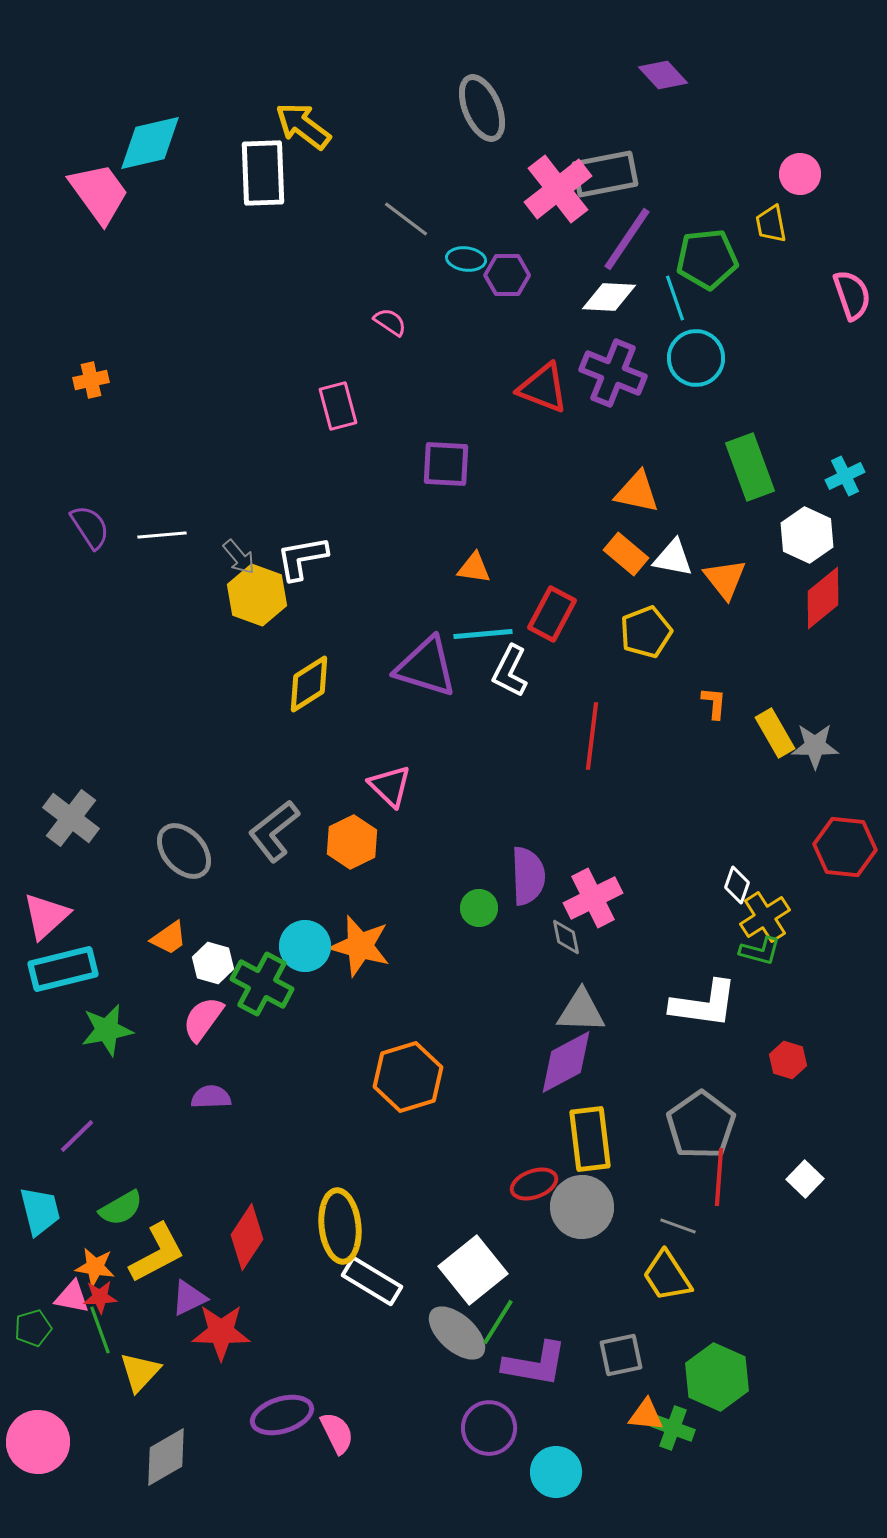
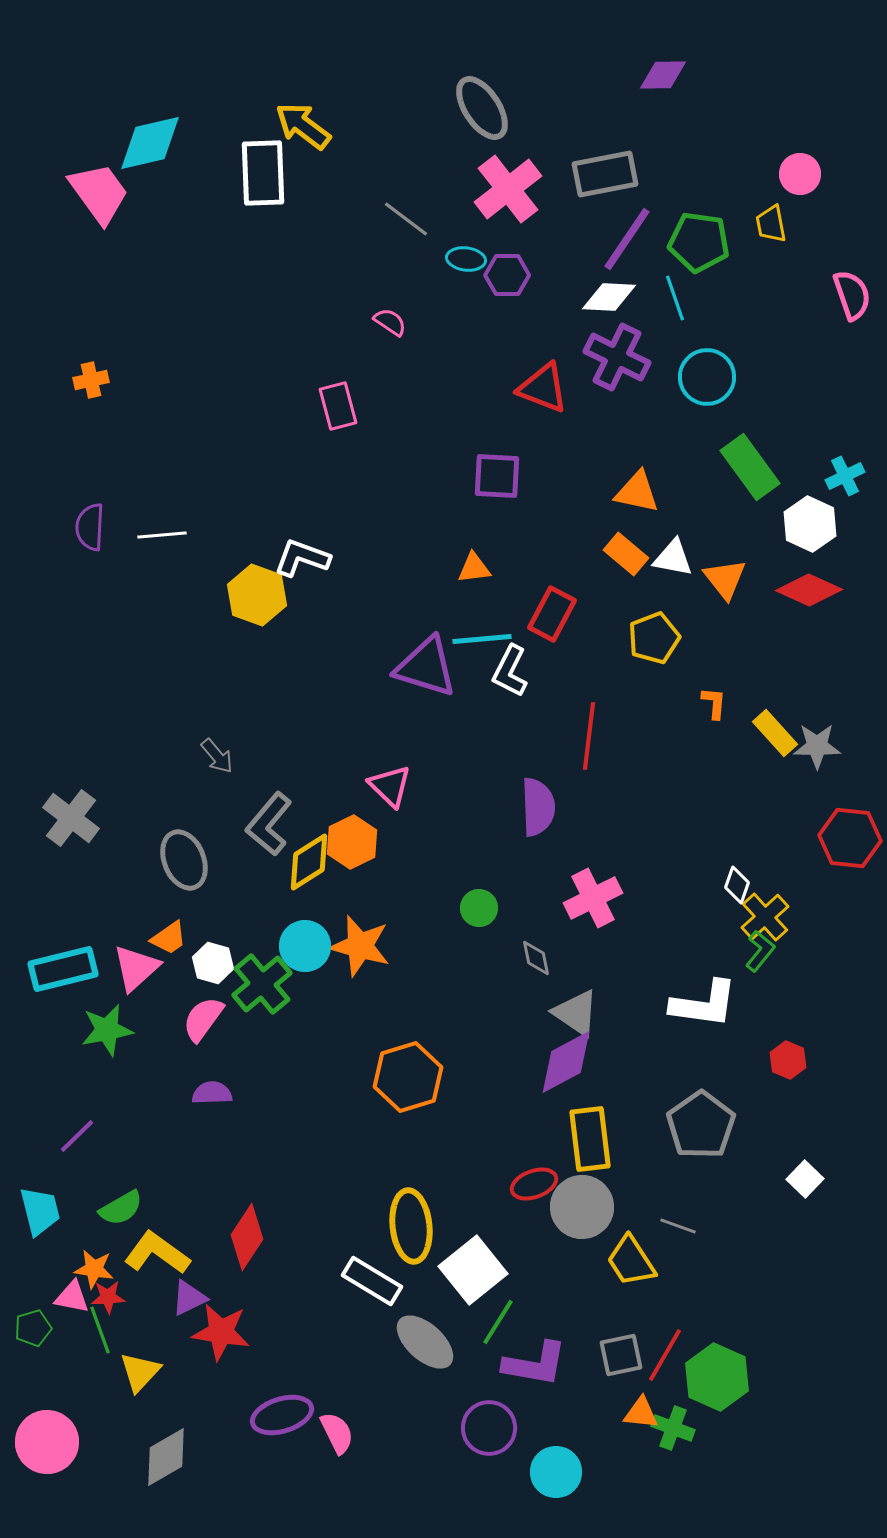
purple diamond at (663, 75): rotated 48 degrees counterclockwise
gray ellipse at (482, 108): rotated 10 degrees counterclockwise
pink cross at (558, 189): moved 50 px left
green pentagon at (707, 259): moved 8 px left, 17 px up; rotated 14 degrees clockwise
cyan circle at (696, 358): moved 11 px right, 19 px down
purple cross at (613, 373): moved 4 px right, 16 px up; rotated 4 degrees clockwise
purple square at (446, 464): moved 51 px right, 12 px down
green rectangle at (750, 467): rotated 16 degrees counterclockwise
purple semicircle at (90, 527): rotated 144 degrees counterclockwise
white hexagon at (807, 535): moved 3 px right, 11 px up
gray arrow at (239, 557): moved 22 px left, 199 px down
white L-shape at (302, 558): rotated 30 degrees clockwise
orange triangle at (474, 568): rotated 15 degrees counterclockwise
red diamond at (823, 598): moved 14 px left, 8 px up; rotated 64 degrees clockwise
yellow pentagon at (646, 632): moved 8 px right, 6 px down
cyan line at (483, 634): moved 1 px left, 5 px down
yellow diamond at (309, 684): moved 178 px down
yellow rectangle at (775, 733): rotated 12 degrees counterclockwise
red line at (592, 736): moved 3 px left
gray star at (815, 746): moved 2 px right
gray L-shape at (274, 831): moved 5 px left, 7 px up; rotated 12 degrees counterclockwise
red hexagon at (845, 847): moved 5 px right, 9 px up
gray ellipse at (184, 851): moved 9 px down; rotated 20 degrees clockwise
purple semicircle at (528, 876): moved 10 px right, 69 px up
pink triangle at (46, 916): moved 90 px right, 52 px down
yellow cross at (765, 917): rotated 9 degrees counterclockwise
gray diamond at (566, 937): moved 30 px left, 21 px down
green L-shape at (760, 951): rotated 66 degrees counterclockwise
green cross at (262, 984): rotated 22 degrees clockwise
gray triangle at (581, 1011): moved 5 px left, 2 px down; rotated 32 degrees clockwise
red hexagon at (788, 1060): rotated 6 degrees clockwise
purple semicircle at (211, 1097): moved 1 px right, 4 px up
red line at (719, 1177): moved 54 px left, 178 px down; rotated 26 degrees clockwise
yellow ellipse at (340, 1226): moved 71 px right
yellow L-shape at (157, 1253): rotated 116 degrees counterclockwise
orange star at (95, 1267): moved 1 px left, 2 px down
yellow trapezoid at (667, 1276): moved 36 px left, 15 px up
red star at (100, 1297): moved 8 px right
red star at (221, 1332): rotated 8 degrees clockwise
gray ellipse at (457, 1333): moved 32 px left, 9 px down
orange triangle at (646, 1415): moved 5 px left, 2 px up
pink circle at (38, 1442): moved 9 px right
